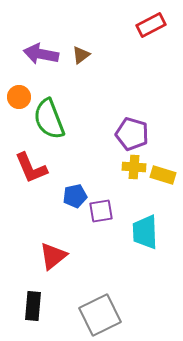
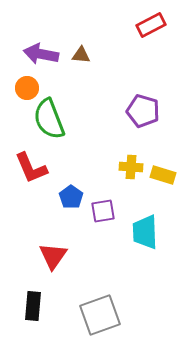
brown triangle: rotated 42 degrees clockwise
orange circle: moved 8 px right, 9 px up
purple pentagon: moved 11 px right, 23 px up
yellow cross: moved 3 px left
blue pentagon: moved 4 px left, 1 px down; rotated 25 degrees counterclockwise
purple square: moved 2 px right
red triangle: rotated 16 degrees counterclockwise
gray square: rotated 6 degrees clockwise
